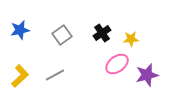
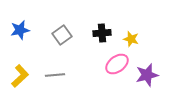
black cross: rotated 30 degrees clockwise
yellow star: rotated 21 degrees clockwise
gray line: rotated 24 degrees clockwise
